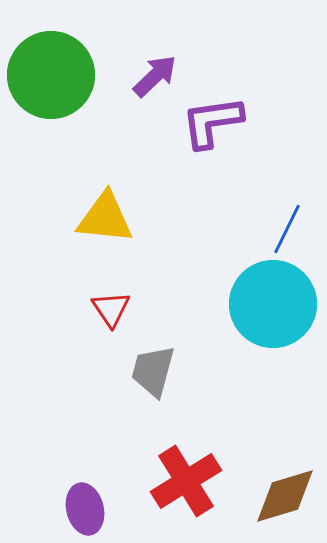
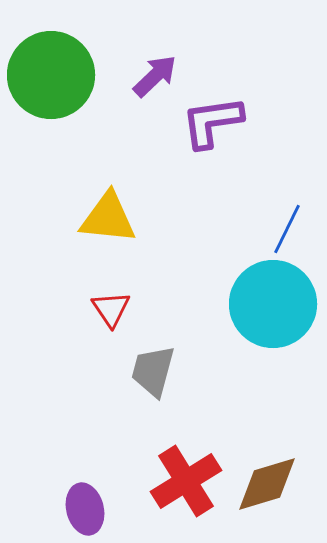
yellow triangle: moved 3 px right
brown diamond: moved 18 px left, 12 px up
